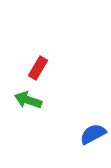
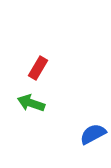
green arrow: moved 3 px right, 3 px down
